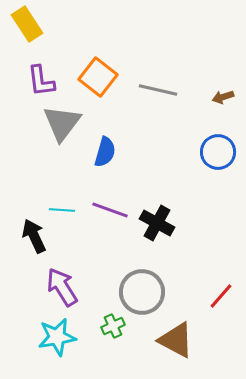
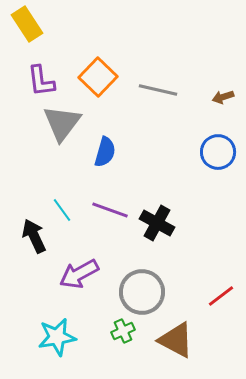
orange square: rotated 6 degrees clockwise
cyan line: rotated 50 degrees clockwise
purple arrow: moved 17 px right, 13 px up; rotated 87 degrees counterclockwise
red line: rotated 12 degrees clockwise
green cross: moved 10 px right, 5 px down
